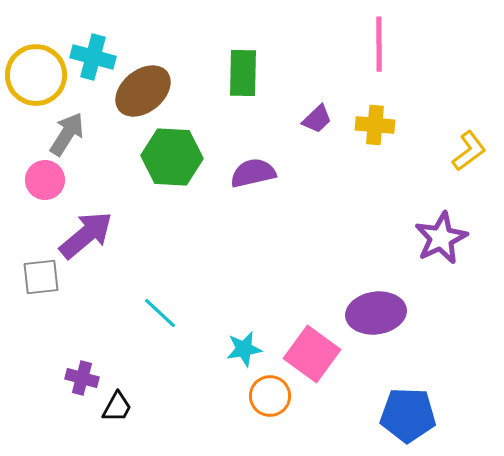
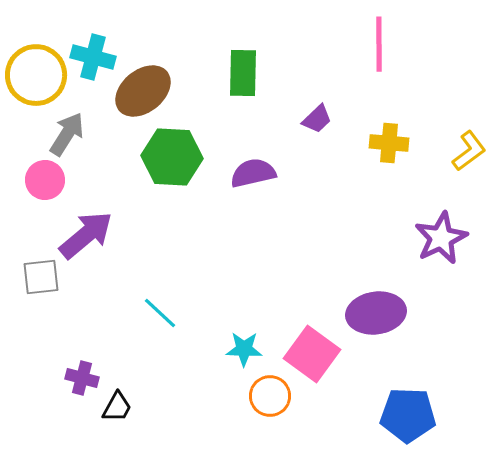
yellow cross: moved 14 px right, 18 px down
cyan star: rotated 12 degrees clockwise
